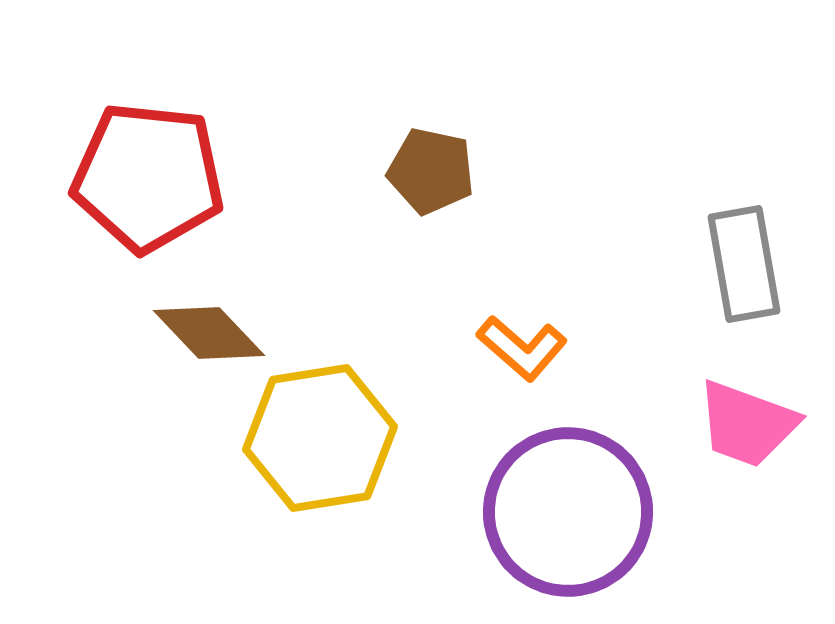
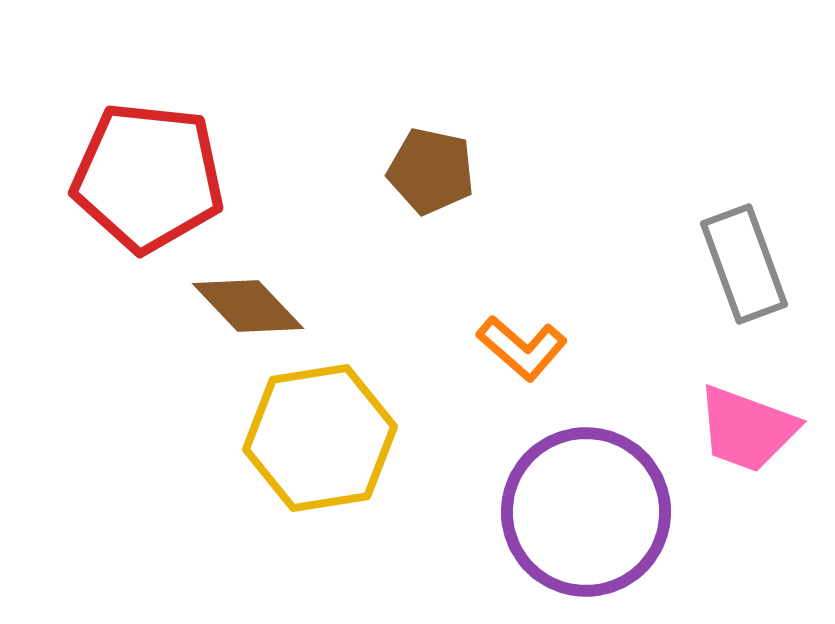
gray rectangle: rotated 10 degrees counterclockwise
brown diamond: moved 39 px right, 27 px up
pink trapezoid: moved 5 px down
purple circle: moved 18 px right
